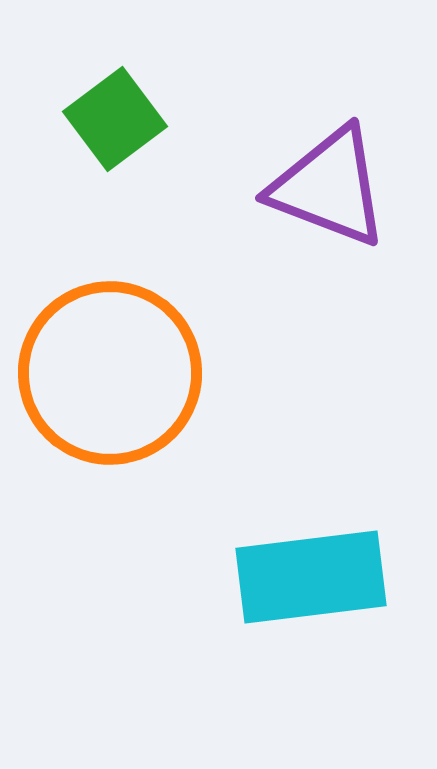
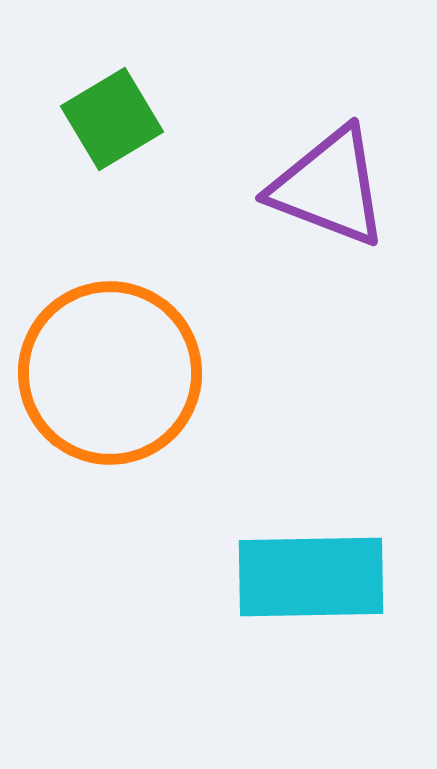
green square: moved 3 px left; rotated 6 degrees clockwise
cyan rectangle: rotated 6 degrees clockwise
